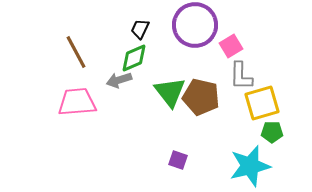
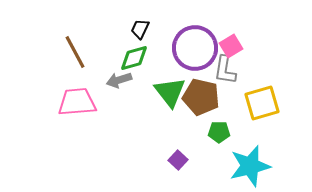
purple circle: moved 23 px down
brown line: moved 1 px left
green diamond: rotated 8 degrees clockwise
gray L-shape: moved 16 px left, 6 px up; rotated 8 degrees clockwise
green pentagon: moved 53 px left
purple square: rotated 24 degrees clockwise
